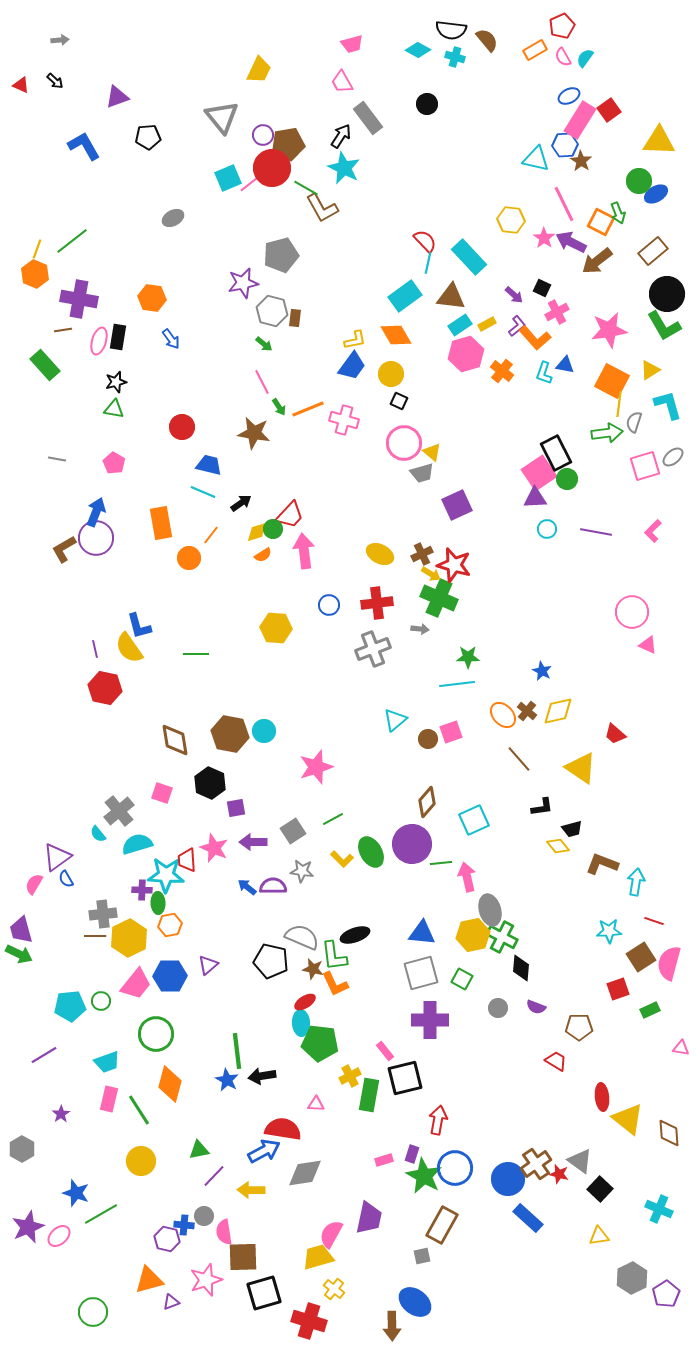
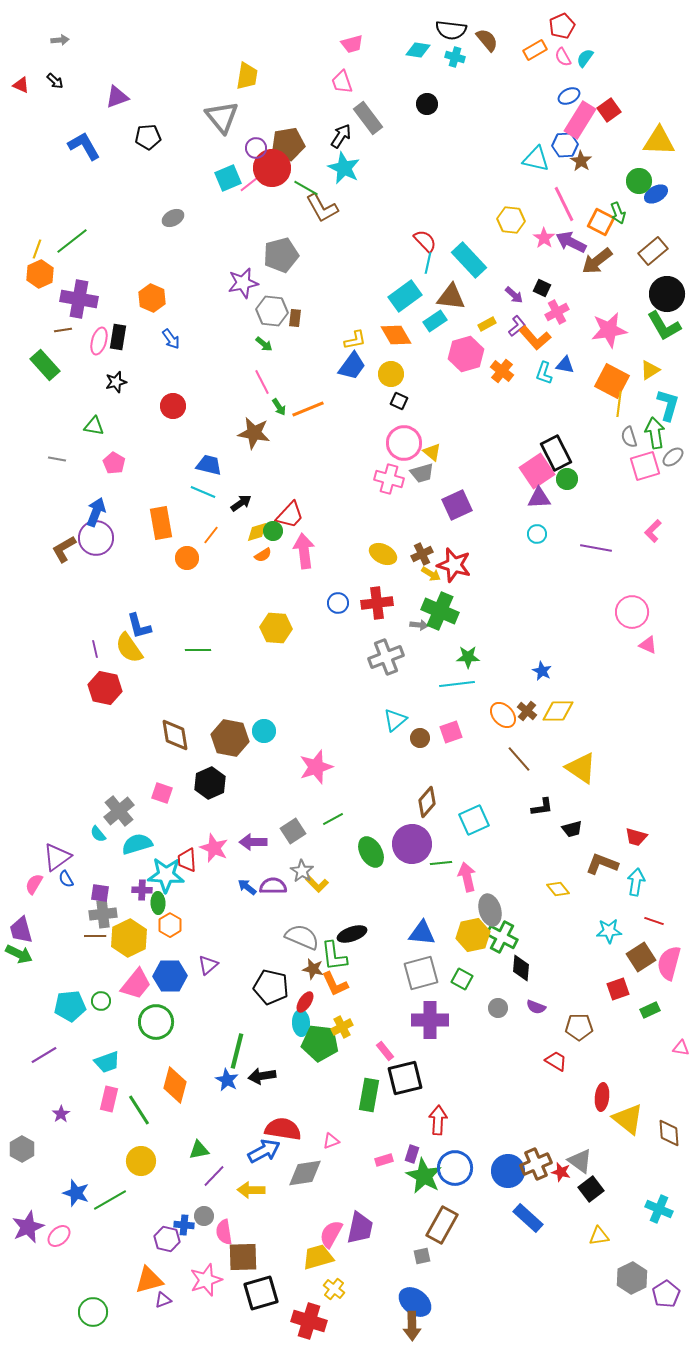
cyan diamond at (418, 50): rotated 20 degrees counterclockwise
yellow trapezoid at (259, 70): moved 12 px left, 6 px down; rotated 16 degrees counterclockwise
pink trapezoid at (342, 82): rotated 10 degrees clockwise
purple circle at (263, 135): moved 7 px left, 13 px down
cyan rectangle at (469, 257): moved 3 px down
orange hexagon at (35, 274): moved 5 px right; rotated 12 degrees clockwise
orange hexagon at (152, 298): rotated 16 degrees clockwise
gray hexagon at (272, 311): rotated 8 degrees counterclockwise
cyan rectangle at (460, 325): moved 25 px left, 4 px up
cyan L-shape at (668, 405): rotated 32 degrees clockwise
green triangle at (114, 409): moved 20 px left, 17 px down
pink cross at (344, 420): moved 45 px right, 59 px down
gray semicircle at (634, 422): moved 5 px left, 15 px down; rotated 35 degrees counterclockwise
red circle at (182, 427): moved 9 px left, 21 px up
green arrow at (607, 433): moved 48 px right; rotated 92 degrees counterclockwise
pink square at (539, 473): moved 2 px left, 2 px up
purple triangle at (535, 498): moved 4 px right
green circle at (273, 529): moved 2 px down
cyan circle at (547, 529): moved 10 px left, 5 px down
purple line at (596, 532): moved 16 px down
yellow ellipse at (380, 554): moved 3 px right
orange circle at (189, 558): moved 2 px left
green cross at (439, 598): moved 1 px right, 13 px down
blue circle at (329, 605): moved 9 px right, 2 px up
gray arrow at (420, 629): moved 1 px left, 4 px up
gray cross at (373, 649): moved 13 px right, 8 px down
green line at (196, 654): moved 2 px right, 4 px up
yellow diamond at (558, 711): rotated 12 degrees clockwise
brown hexagon at (230, 734): moved 4 px down
red trapezoid at (615, 734): moved 21 px right, 103 px down; rotated 25 degrees counterclockwise
brown circle at (428, 739): moved 8 px left, 1 px up
brown diamond at (175, 740): moved 5 px up
black hexagon at (210, 783): rotated 12 degrees clockwise
purple square at (236, 808): moved 136 px left, 85 px down; rotated 18 degrees clockwise
yellow diamond at (558, 846): moved 43 px down
yellow L-shape at (342, 859): moved 25 px left, 25 px down
gray star at (302, 871): rotated 25 degrees clockwise
orange hexagon at (170, 925): rotated 20 degrees counterclockwise
black ellipse at (355, 935): moved 3 px left, 1 px up
black pentagon at (271, 961): moved 26 px down
red ellipse at (305, 1002): rotated 25 degrees counterclockwise
green circle at (156, 1034): moved 12 px up
green line at (237, 1051): rotated 21 degrees clockwise
yellow cross at (350, 1076): moved 8 px left, 49 px up
orange diamond at (170, 1084): moved 5 px right, 1 px down
red ellipse at (602, 1097): rotated 12 degrees clockwise
pink triangle at (316, 1104): moved 15 px right, 37 px down; rotated 24 degrees counterclockwise
red arrow at (438, 1120): rotated 8 degrees counterclockwise
brown cross at (536, 1164): rotated 12 degrees clockwise
red star at (559, 1174): moved 2 px right, 2 px up
blue circle at (508, 1179): moved 8 px up
black square at (600, 1189): moved 9 px left; rotated 10 degrees clockwise
green line at (101, 1214): moved 9 px right, 14 px up
purple trapezoid at (369, 1218): moved 9 px left, 10 px down
black square at (264, 1293): moved 3 px left
purple triangle at (171, 1302): moved 8 px left, 2 px up
brown arrow at (392, 1326): moved 20 px right
